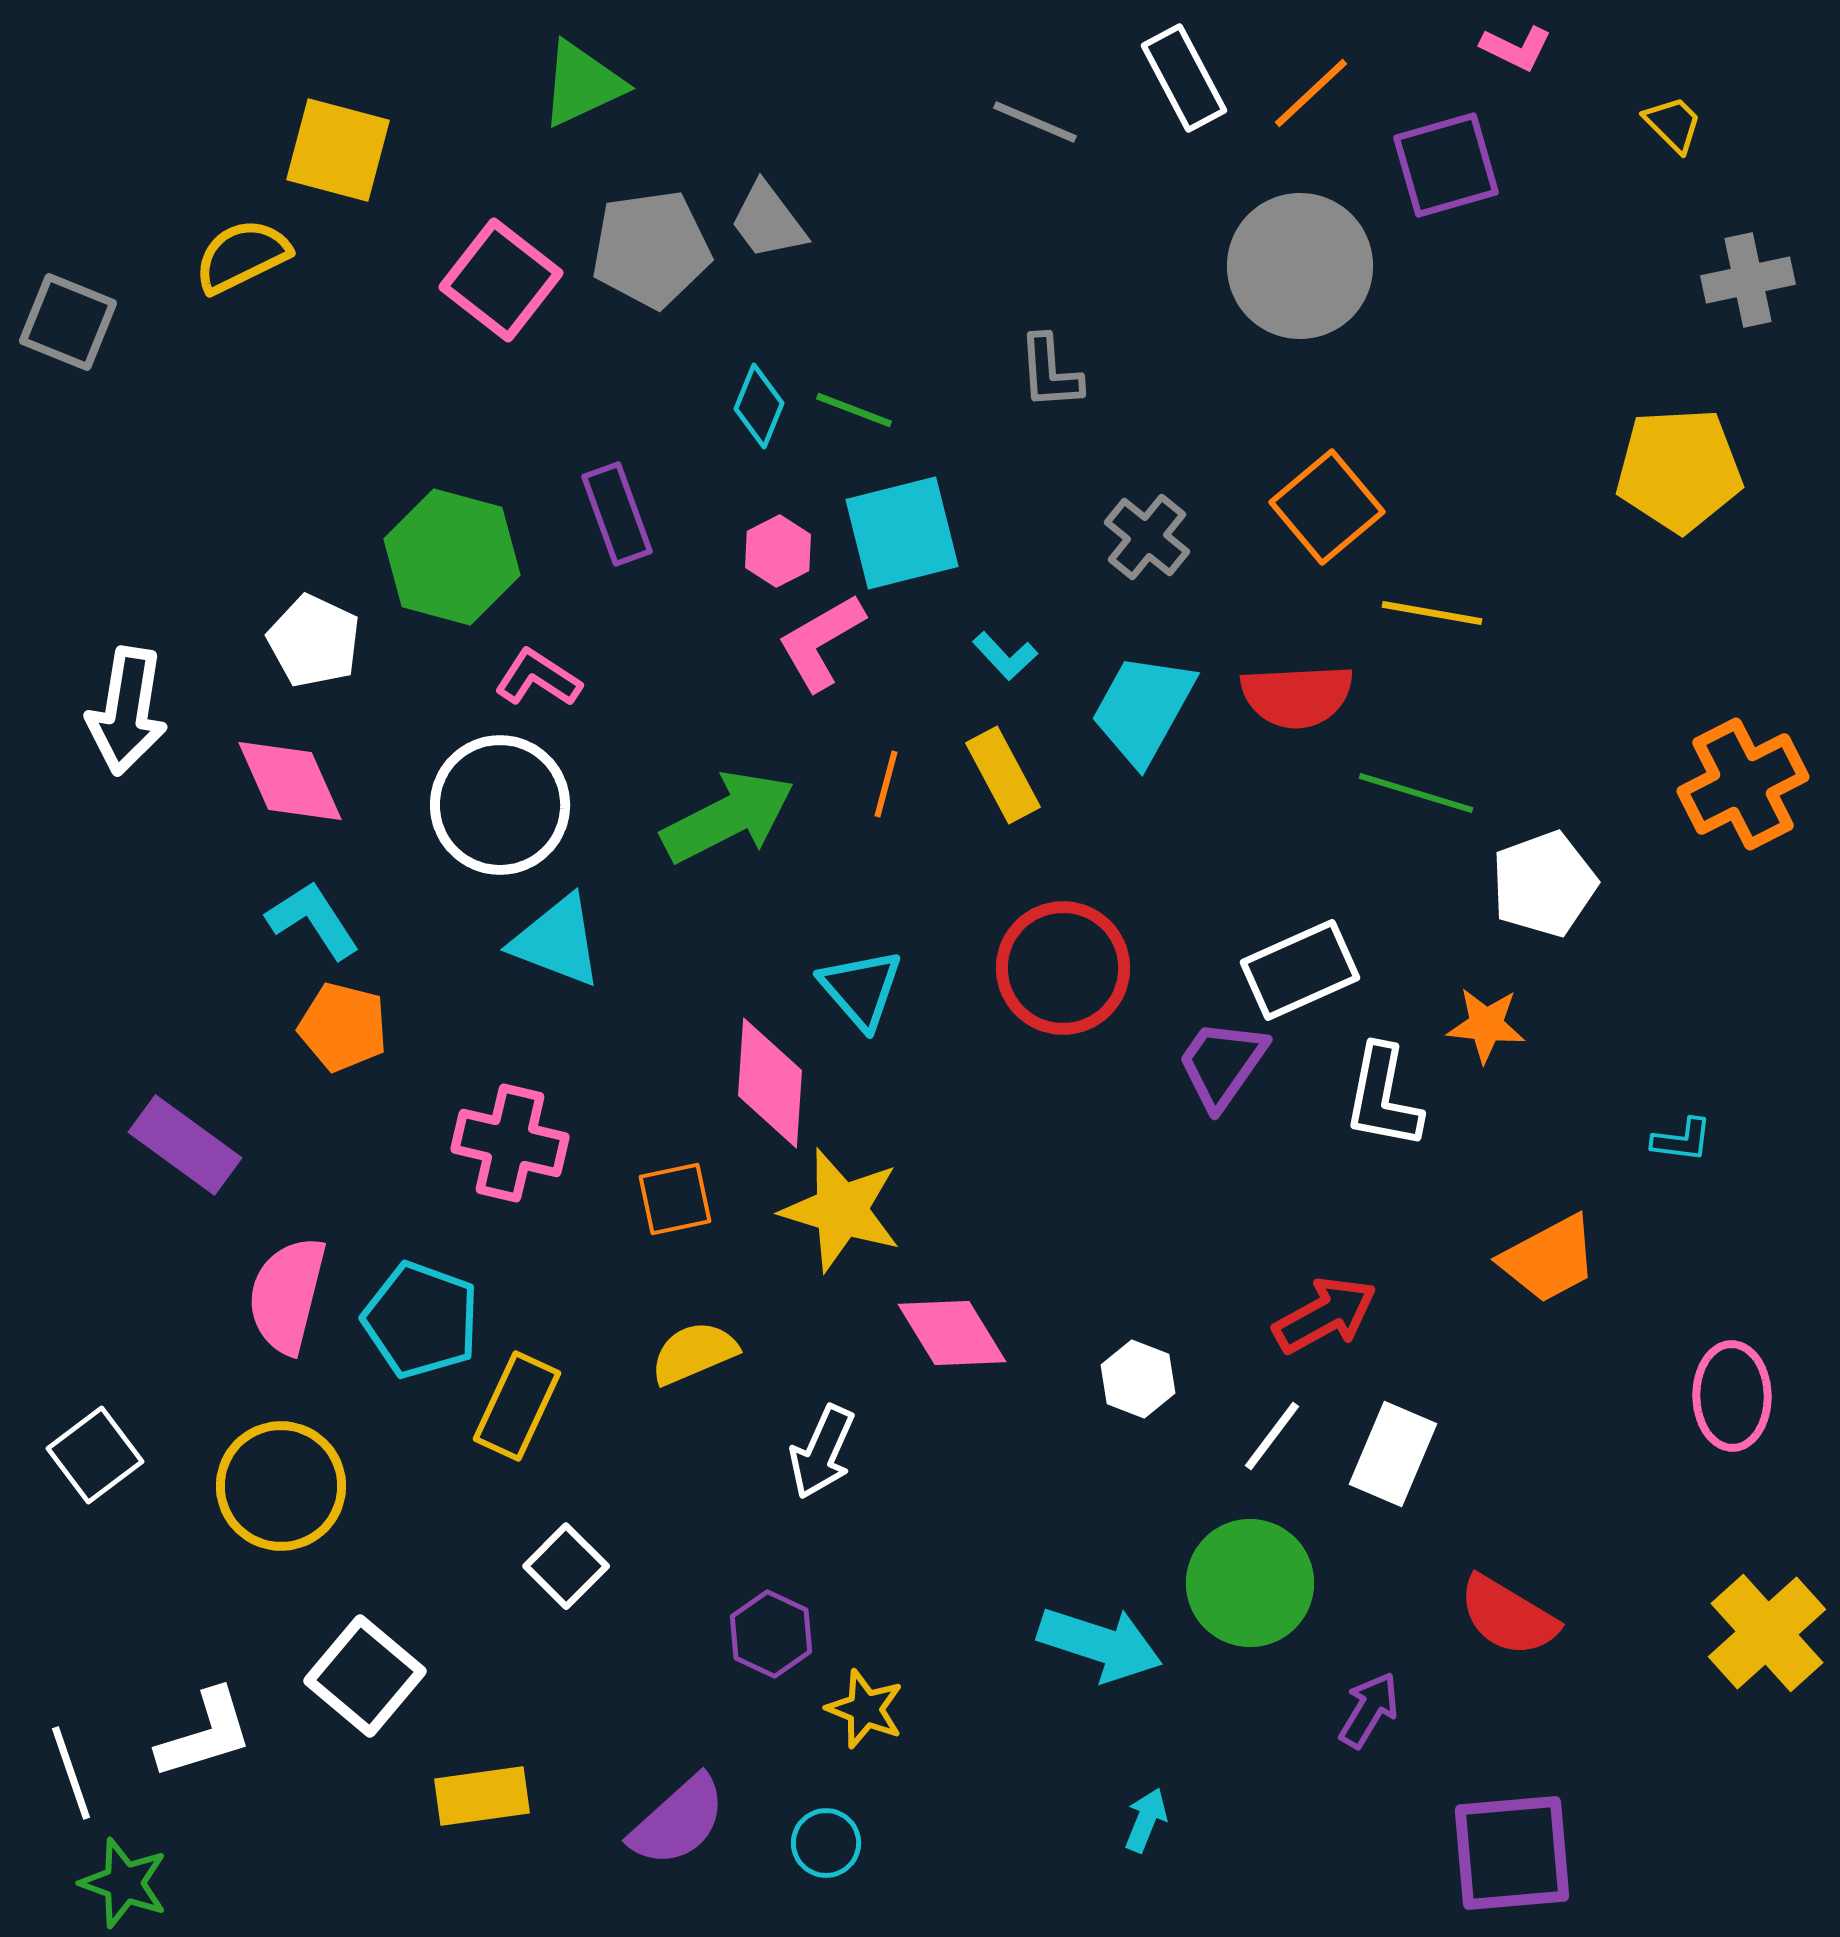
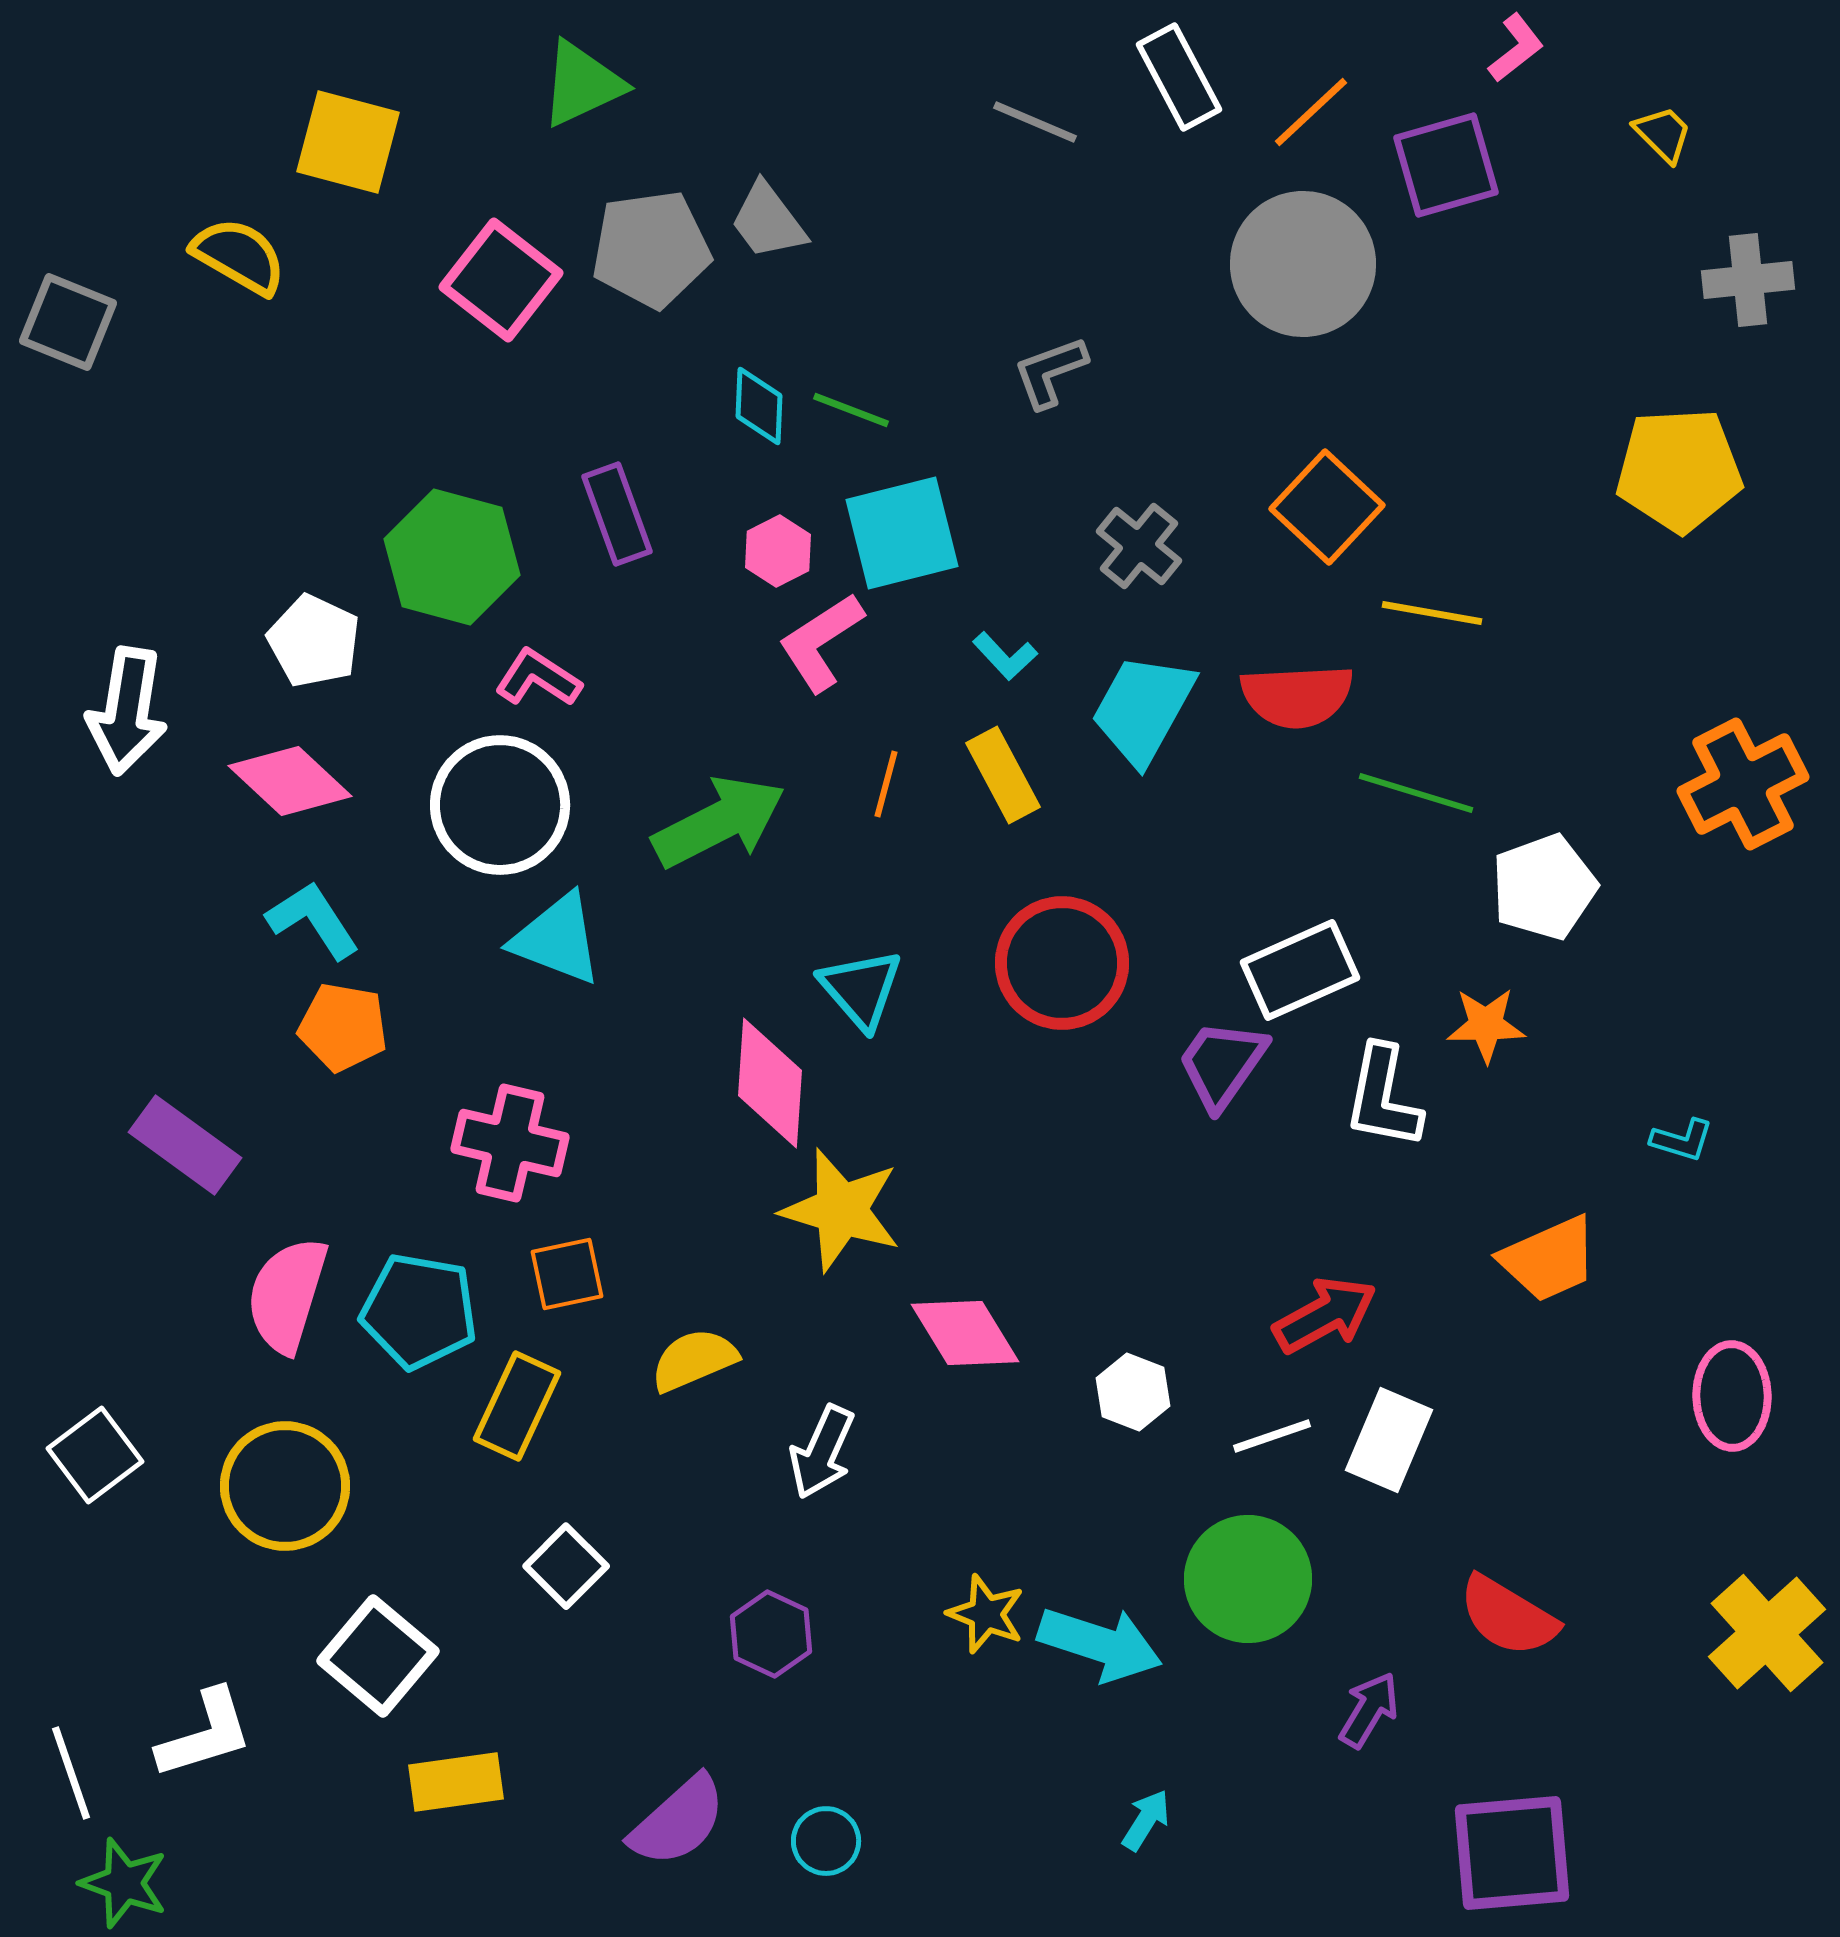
pink L-shape at (1516, 48): rotated 64 degrees counterclockwise
white rectangle at (1184, 78): moved 5 px left, 1 px up
orange line at (1311, 93): moved 19 px down
yellow trapezoid at (1673, 124): moved 10 px left, 10 px down
yellow square at (338, 150): moved 10 px right, 8 px up
yellow semicircle at (242, 256): moved 3 px left; rotated 56 degrees clockwise
gray circle at (1300, 266): moved 3 px right, 2 px up
gray cross at (1748, 280): rotated 6 degrees clockwise
gray L-shape at (1050, 372): rotated 74 degrees clockwise
cyan diamond at (759, 406): rotated 20 degrees counterclockwise
green line at (854, 410): moved 3 px left
orange square at (1327, 507): rotated 7 degrees counterclockwise
gray cross at (1147, 537): moved 8 px left, 9 px down
pink L-shape at (821, 642): rotated 3 degrees counterclockwise
pink diamond at (290, 781): rotated 23 degrees counterclockwise
green arrow at (728, 817): moved 9 px left, 5 px down
white pentagon at (1544, 884): moved 3 px down
cyan triangle at (557, 941): moved 2 px up
red circle at (1063, 968): moved 1 px left, 5 px up
orange star at (1486, 1025): rotated 6 degrees counterclockwise
orange pentagon at (343, 1027): rotated 4 degrees counterclockwise
cyan L-shape at (1682, 1140): rotated 10 degrees clockwise
orange square at (675, 1199): moved 108 px left, 75 px down
orange trapezoid at (1549, 1259): rotated 4 degrees clockwise
pink semicircle at (287, 1295): rotated 3 degrees clockwise
cyan pentagon at (421, 1320): moved 2 px left, 9 px up; rotated 10 degrees counterclockwise
pink diamond at (952, 1333): moved 13 px right
yellow semicircle at (694, 1353): moved 7 px down
white hexagon at (1138, 1379): moved 5 px left, 13 px down
white line at (1272, 1436): rotated 34 degrees clockwise
white rectangle at (1393, 1454): moved 4 px left, 14 px up
yellow circle at (281, 1486): moved 4 px right
green circle at (1250, 1583): moved 2 px left, 4 px up
white square at (365, 1676): moved 13 px right, 20 px up
yellow star at (865, 1709): moved 121 px right, 95 px up
yellow rectangle at (482, 1796): moved 26 px left, 14 px up
cyan arrow at (1146, 1820): rotated 10 degrees clockwise
cyan circle at (826, 1843): moved 2 px up
